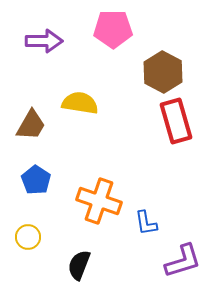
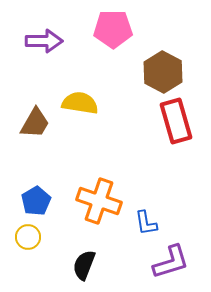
brown trapezoid: moved 4 px right, 2 px up
blue pentagon: moved 21 px down; rotated 8 degrees clockwise
purple L-shape: moved 12 px left, 1 px down
black semicircle: moved 5 px right
